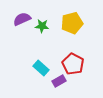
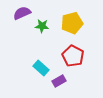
purple semicircle: moved 6 px up
red pentagon: moved 8 px up
